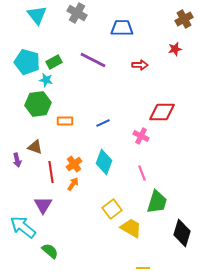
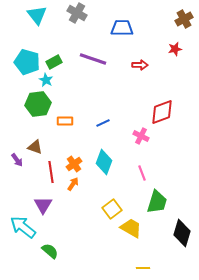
purple line: moved 1 px up; rotated 8 degrees counterclockwise
cyan star: rotated 16 degrees clockwise
red diamond: rotated 20 degrees counterclockwise
purple arrow: rotated 24 degrees counterclockwise
